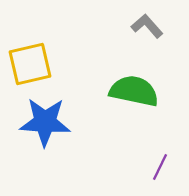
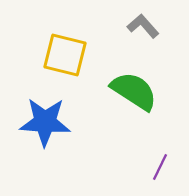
gray L-shape: moved 4 px left
yellow square: moved 35 px right, 9 px up; rotated 27 degrees clockwise
green semicircle: rotated 21 degrees clockwise
